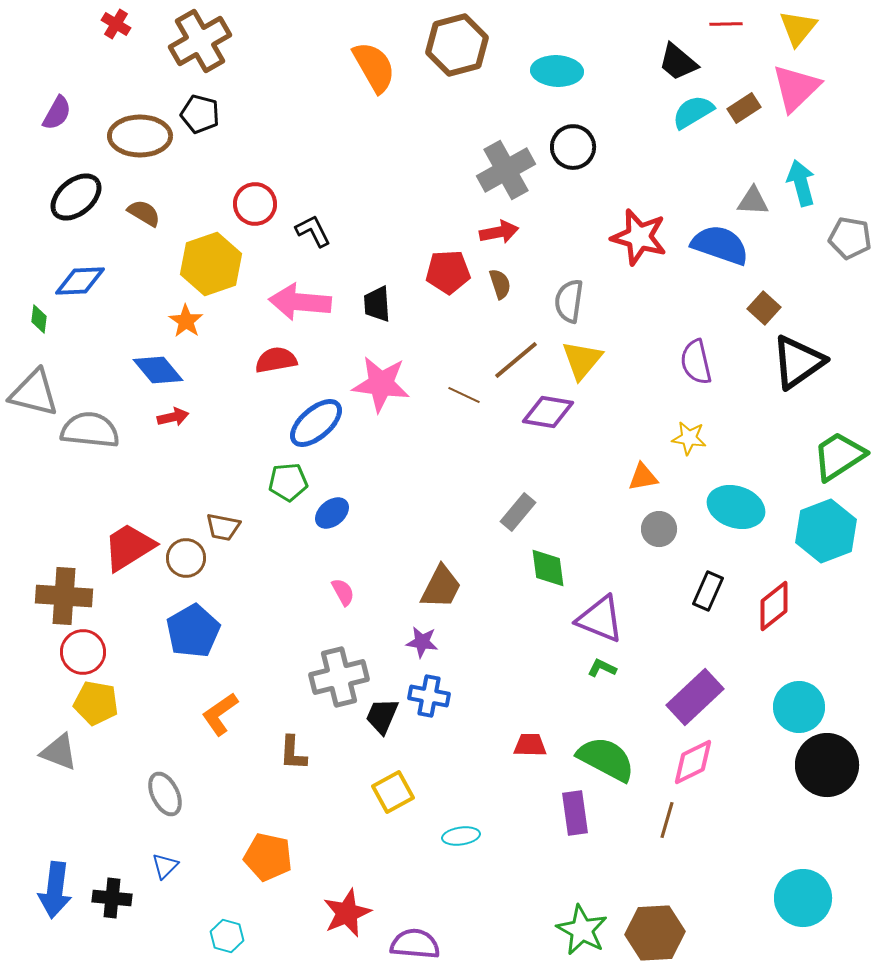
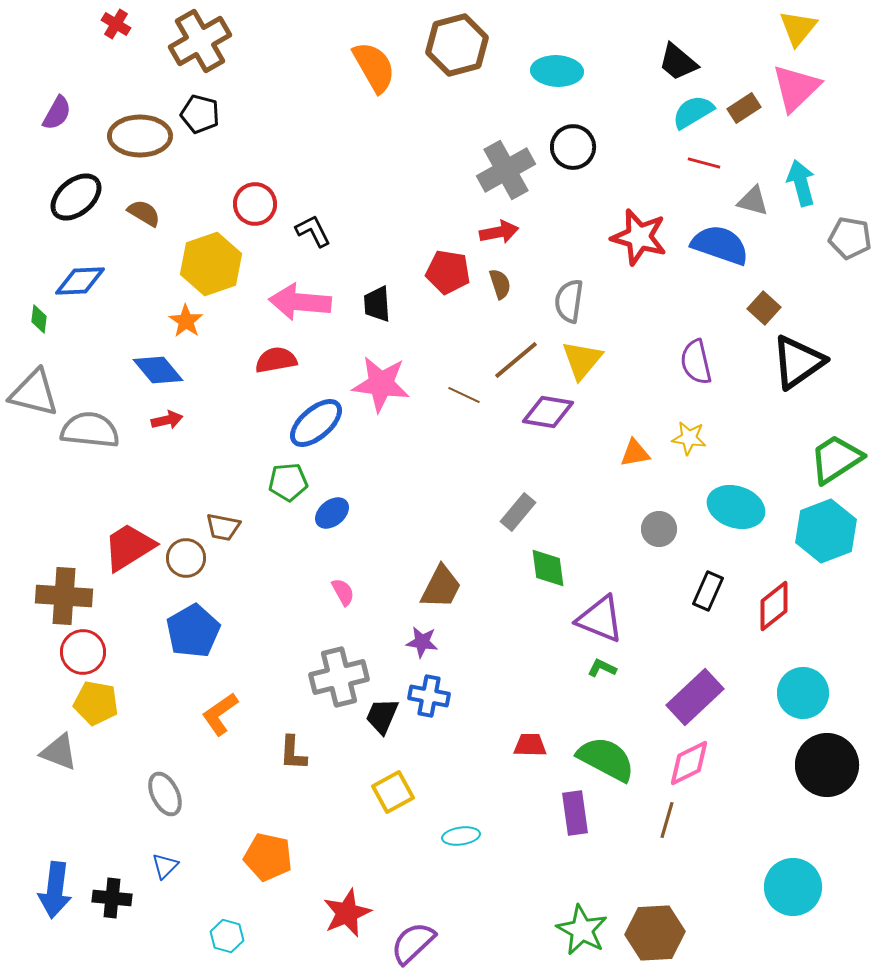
red line at (726, 24): moved 22 px left, 139 px down; rotated 16 degrees clockwise
gray triangle at (753, 201): rotated 12 degrees clockwise
red pentagon at (448, 272): rotated 12 degrees clockwise
red arrow at (173, 417): moved 6 px left, 3 px down
green trapezoid at (839, 456): moved 3 px left, 3 px down
orange triangle at (643, 477): moved 8 px left, 24 px up
cyan circle at (799, 707): moved 4 px right, 14 px up
pink diamond at (693, 762): moved 4 px left, 1 px down
cyan circle at (803, 898): moved 10 px left, 11 px up
purple semicircle at (415, 944): moved 2 px left, 1 px up; rotated 48 degrees counterclockwise
